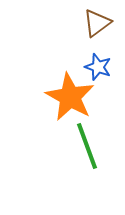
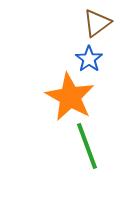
blue star: moved 9 px left, 8 px up; rotated 16 degrees clockwise
